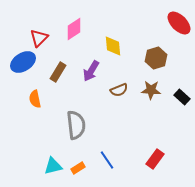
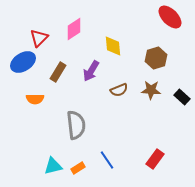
red ellipse: moved 9 px left, 6 px up
orange semicircle: rotated 78 degrees counterclockwise
